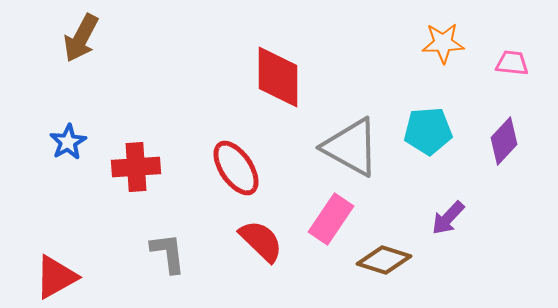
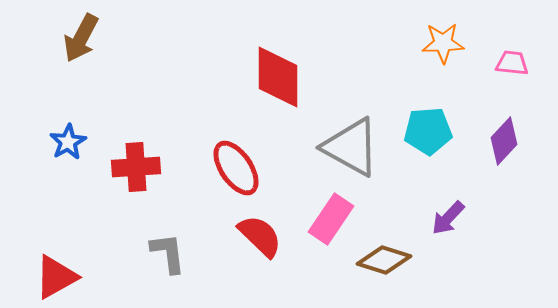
red semicircle: moved 1 px left, 5 px up
